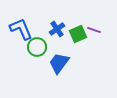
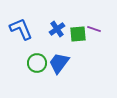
purple line: moved 1 px up
green square: rotated 18 degrees clockwise
green circle: moved 16 px down
